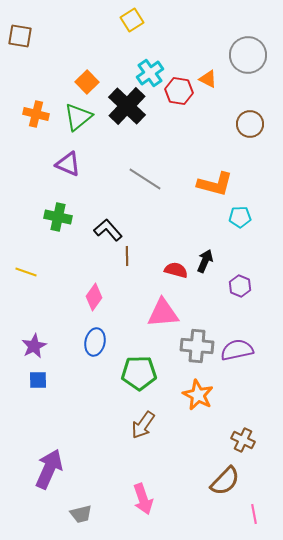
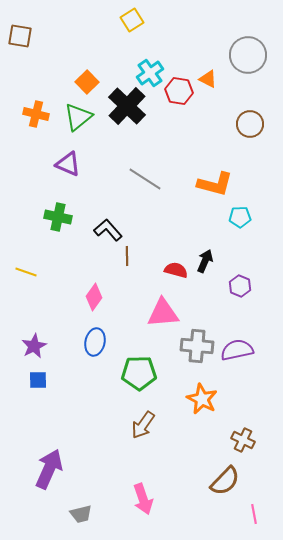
orange star: moved 4 px right, 4 px down
